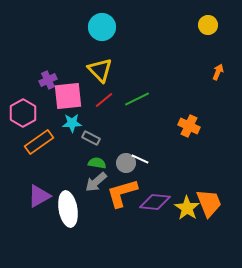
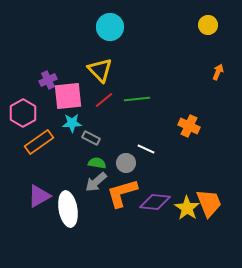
cyan circle: moved 8 px right
green line: rotated 20 degrees clockwise
white line: moved 6 px right, 10 px up
